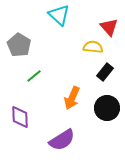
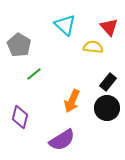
cyan triangle: moved 6 px right, 10 px down
black rectangle: moved 3 px right, 10 px down
green line: moved 2 px up
orange arrow: moved 3 px down
purple diamond: rotated 15 degrees clockwise
